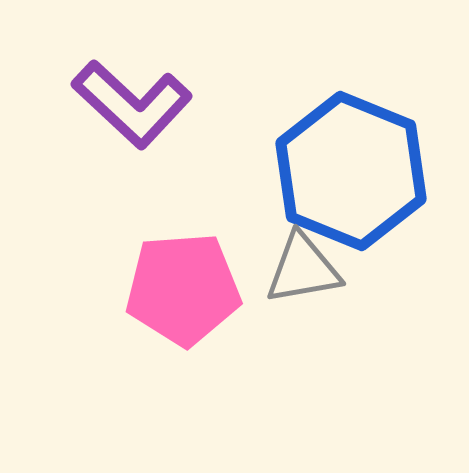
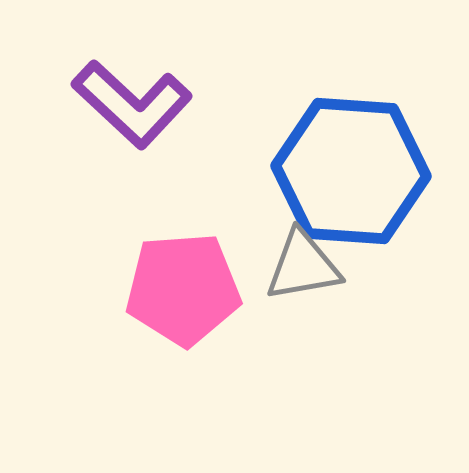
blue hexagon: rotated 18 degrees counterclockwise
gray triangle: moved 3 px up
